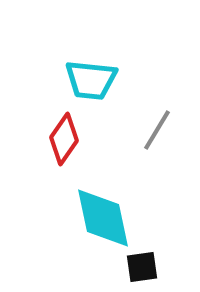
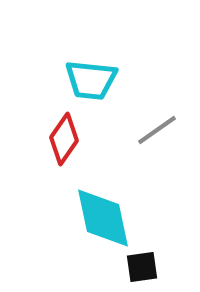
gray line: rotated 24 degrees clockwise
